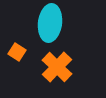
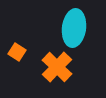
cyan ellipse: moved 24 px right, 5 px down
